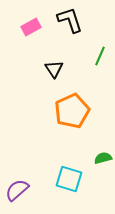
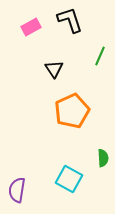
green semicircle: rotated 102 degrees clockwise
cyan square: rotated 12 degrees clockwise
purple semicircle: rotated 40 degrees counterclockwise
